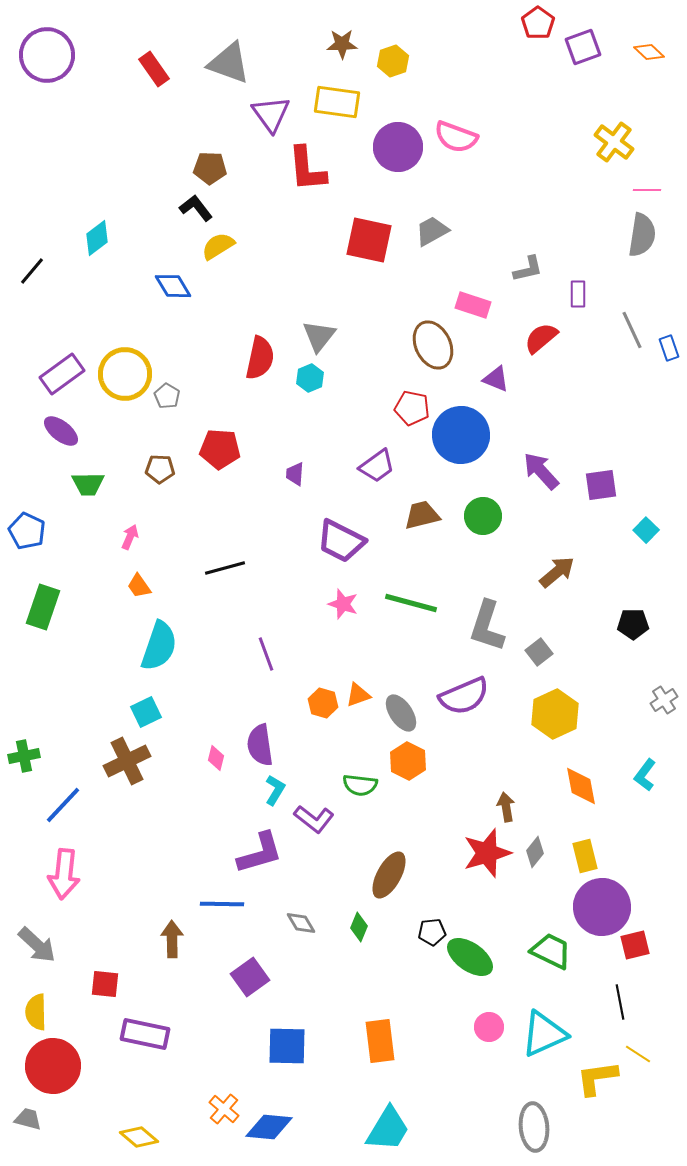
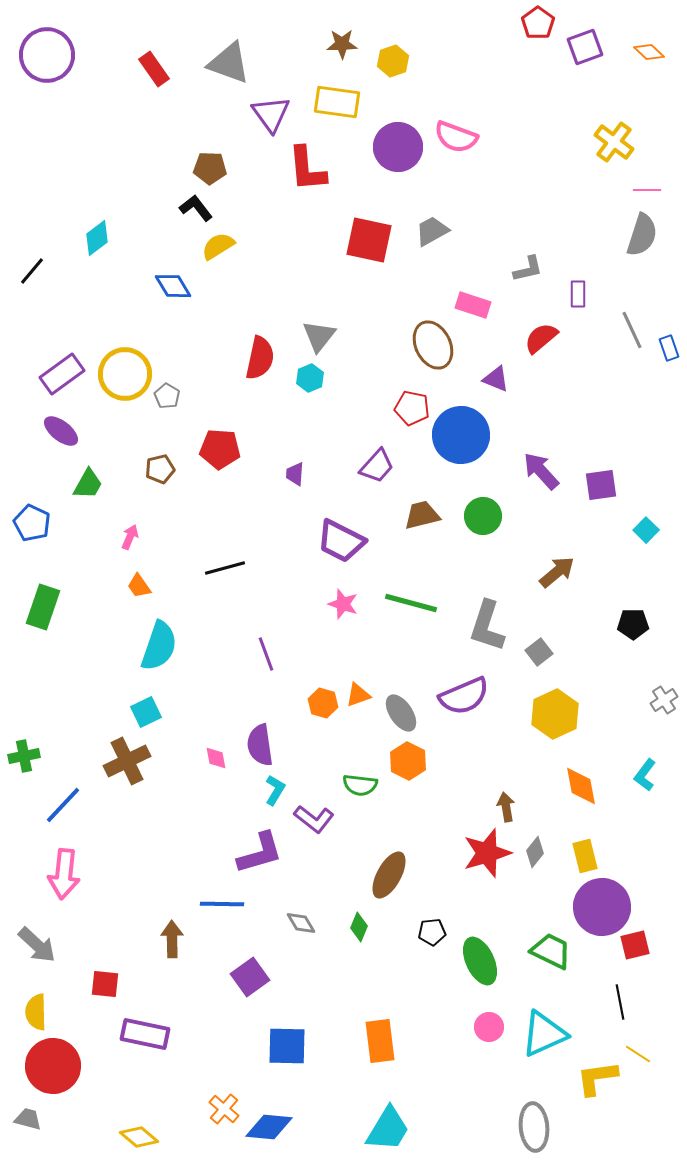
purple square at (583, 47): moved 2 px right
gray semicircle at (642, 235): rotated 9 degrees clockwise
purple trapezoid at (377, 466): rotated 12 degrees counterclockwise
brown pentagon at (160, 469): rotated 16 degrees counterclockwise
green trapezoid at (88, 484): rotated 60 degrees counterclockwise
blue pentagon at (27, 531): moved 5 px right, 8 px up
pink diamond at (216, 758): rotated 25 degrees counterclockwise
green ellipse at (470, 957): moved 10 px right, 4 px down; rotated 30 degrees clockwise
